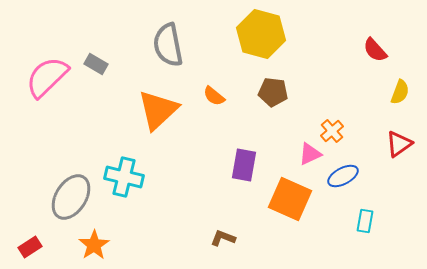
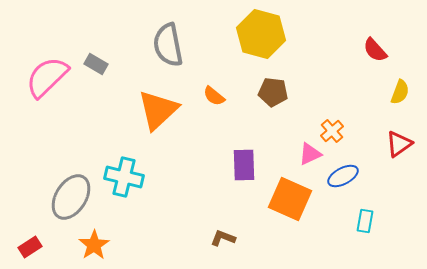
purple rectangle: rotated 12 degrees counterclockwise
